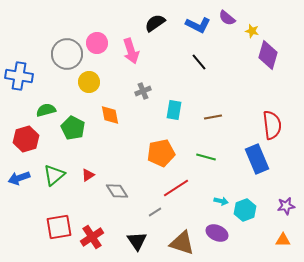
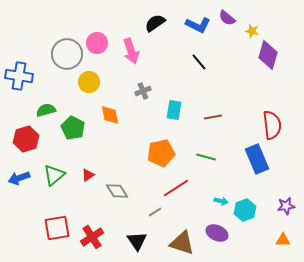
red square: moved 2 px left, 1 px down
